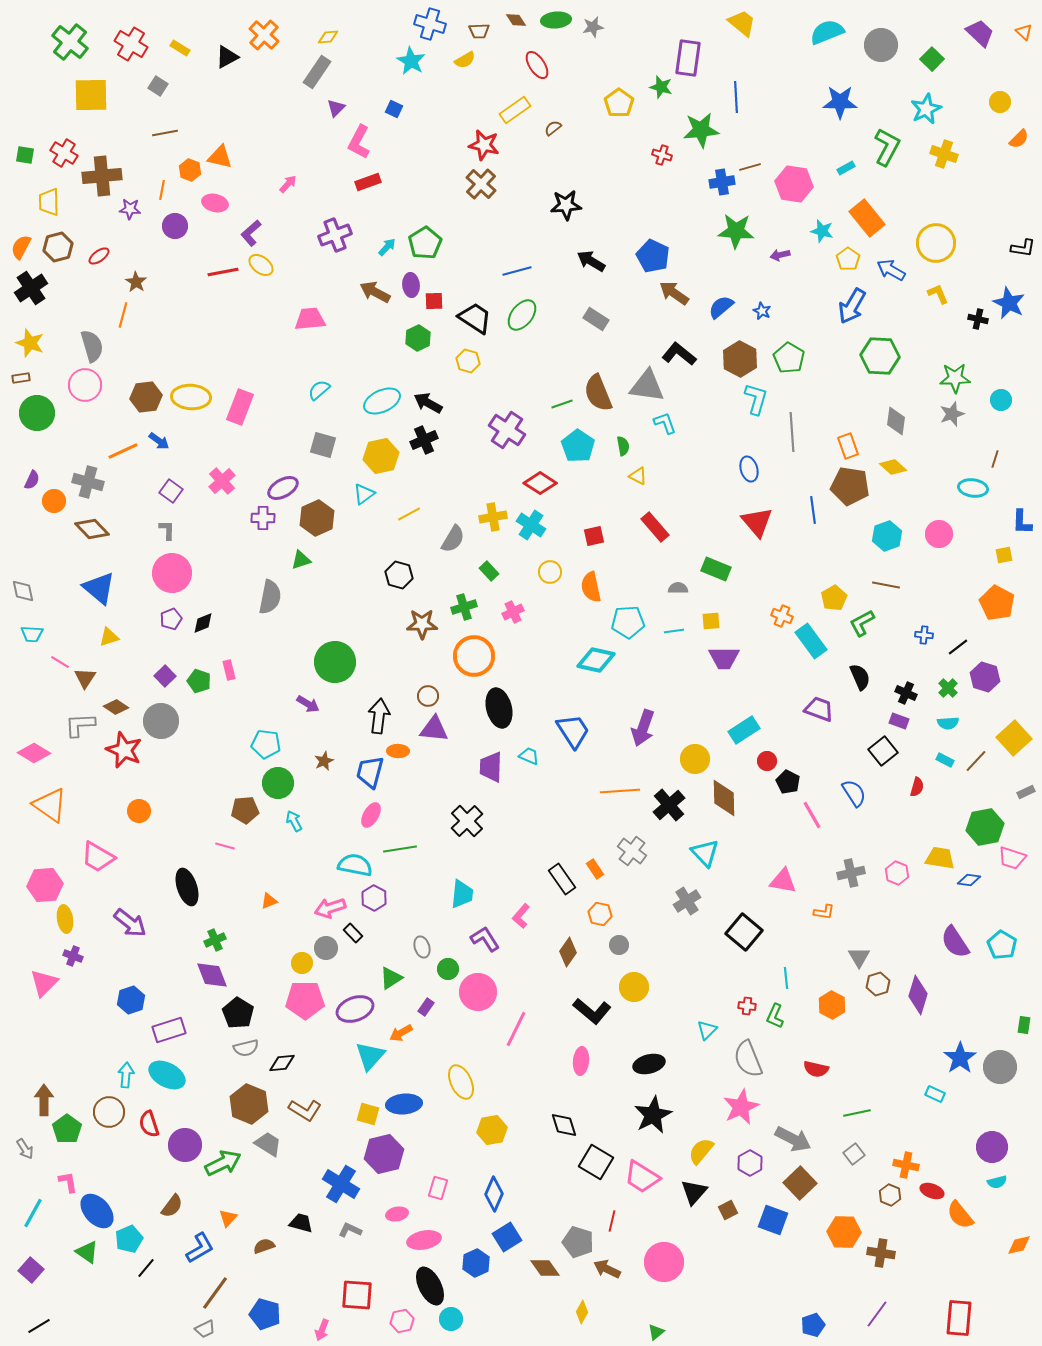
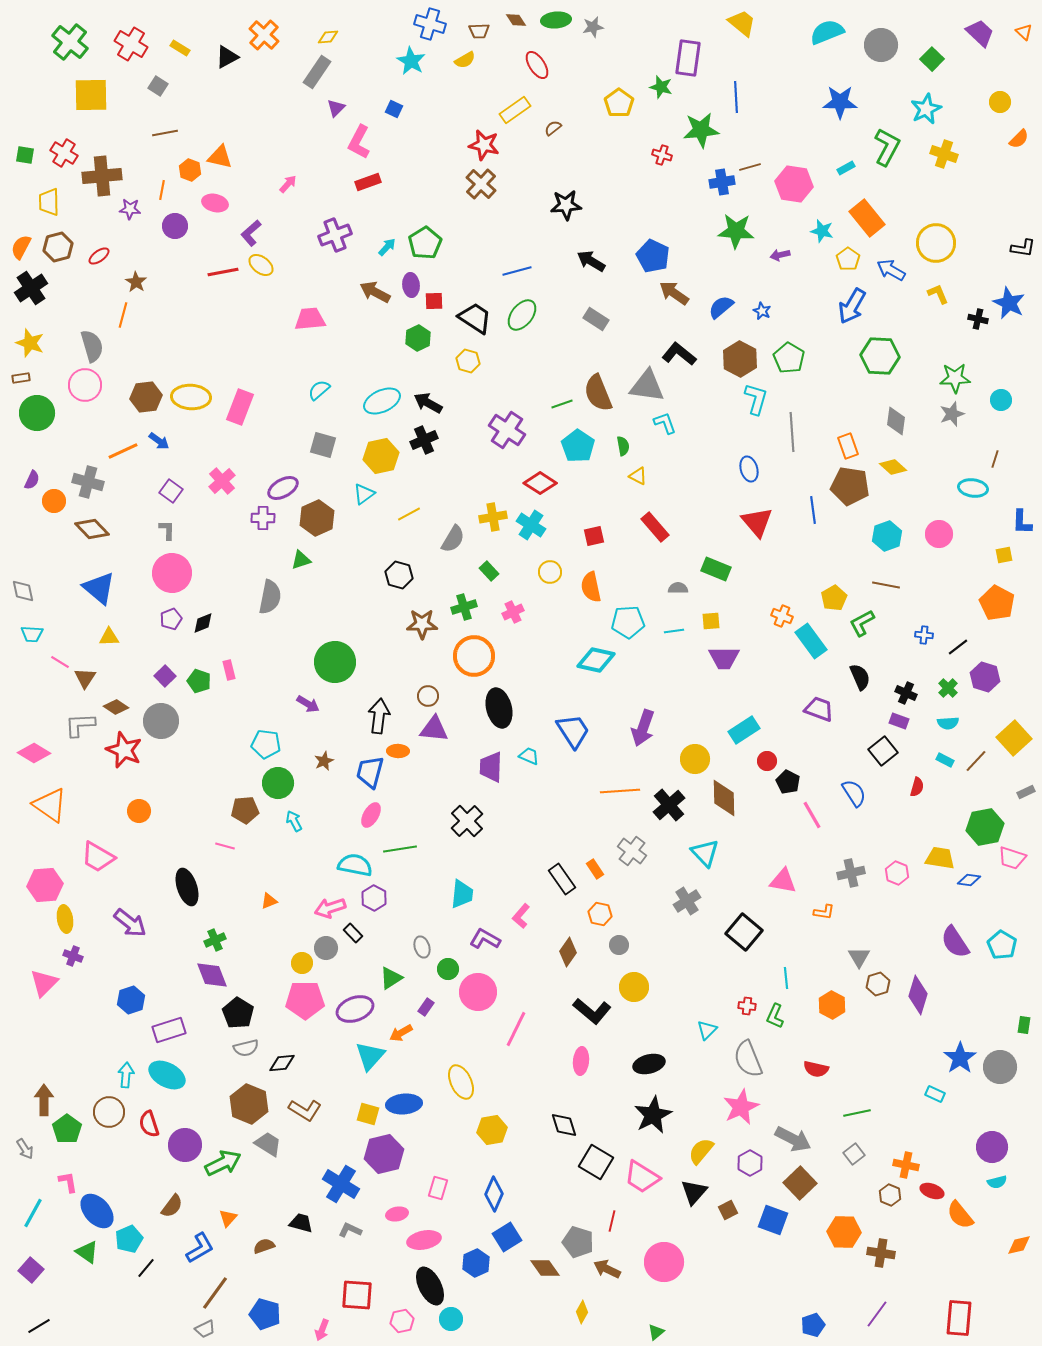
yellow triangle at (109, 637): rotated 15 degrees clockwise
purple L-shape at (485, 939): rotated 28 degrees counterclockwise
